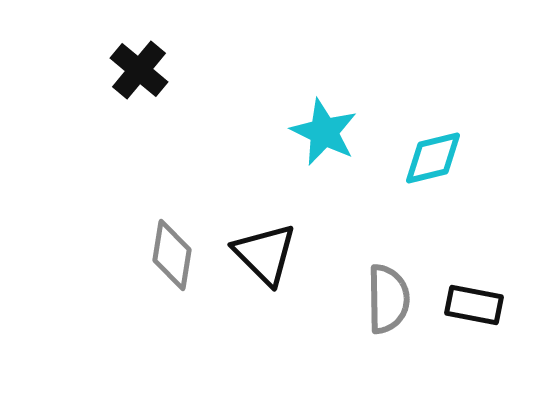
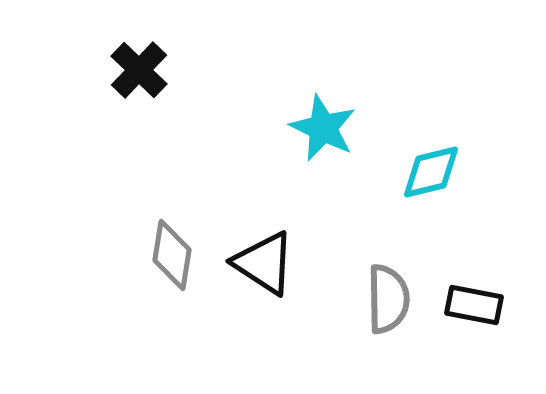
black cross: rotated 4 degrees clockwise
cyan star: moved 1 px left, 4 px up
cyan diamond: moved 2 px left, 14 px down
black triangle: moved 1 px left, 9 px down; rotated 12 degrees counterclockwise
